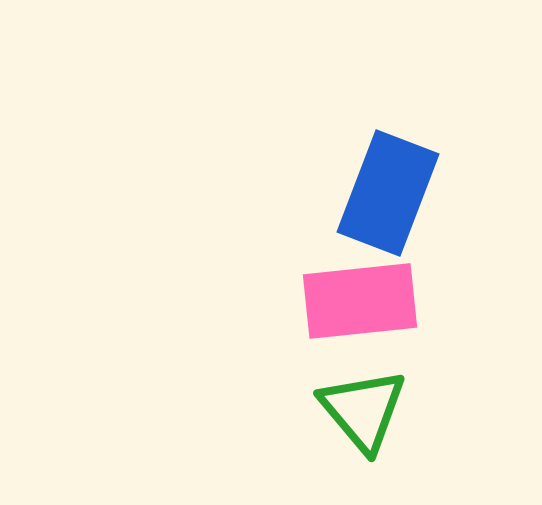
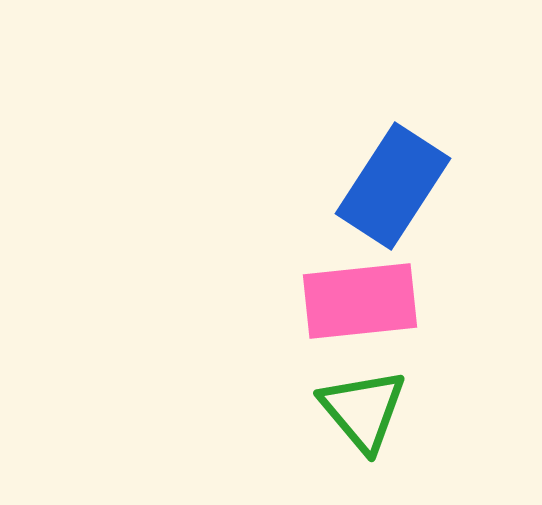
blue rectangle: moved 5 px right, 7 px up; rotated 12 degrees clockwise
